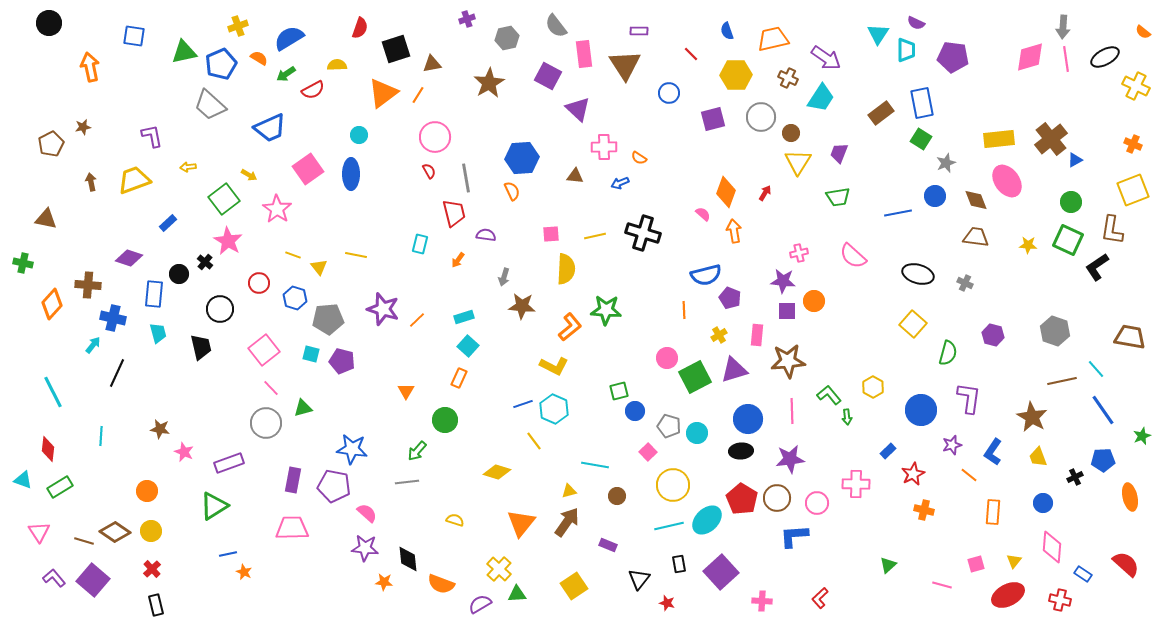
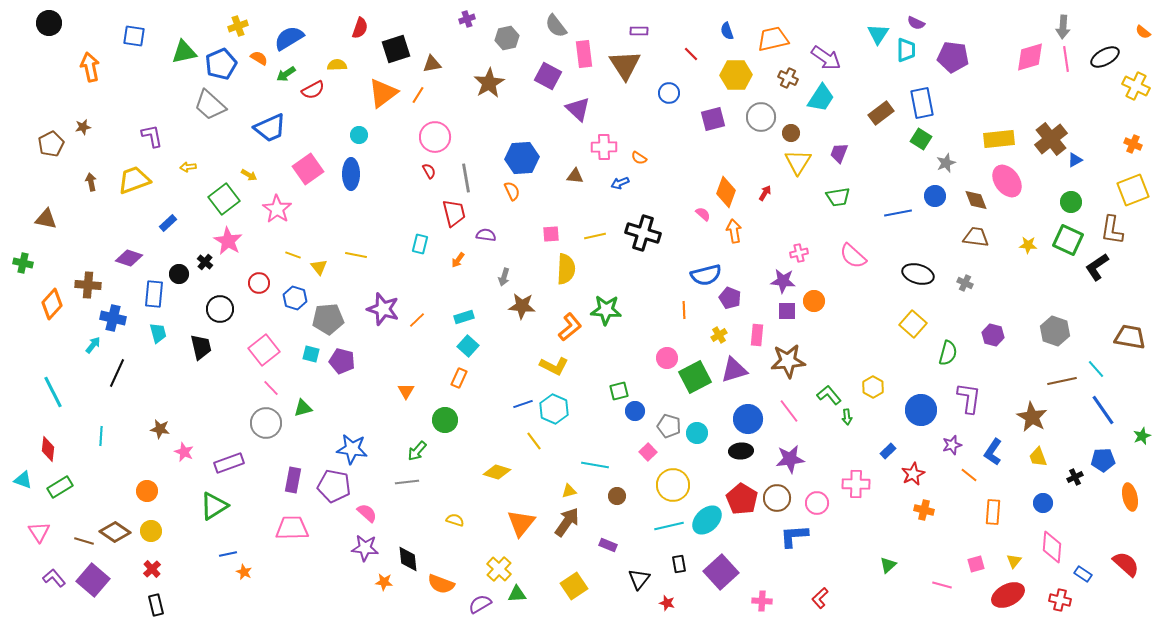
pink line at (792, 411): moved 3 px left; rotated 35 degrees counterclockwise
